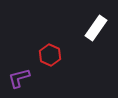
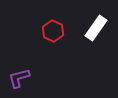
red hexagon: moved 3 px right, 24 px up
